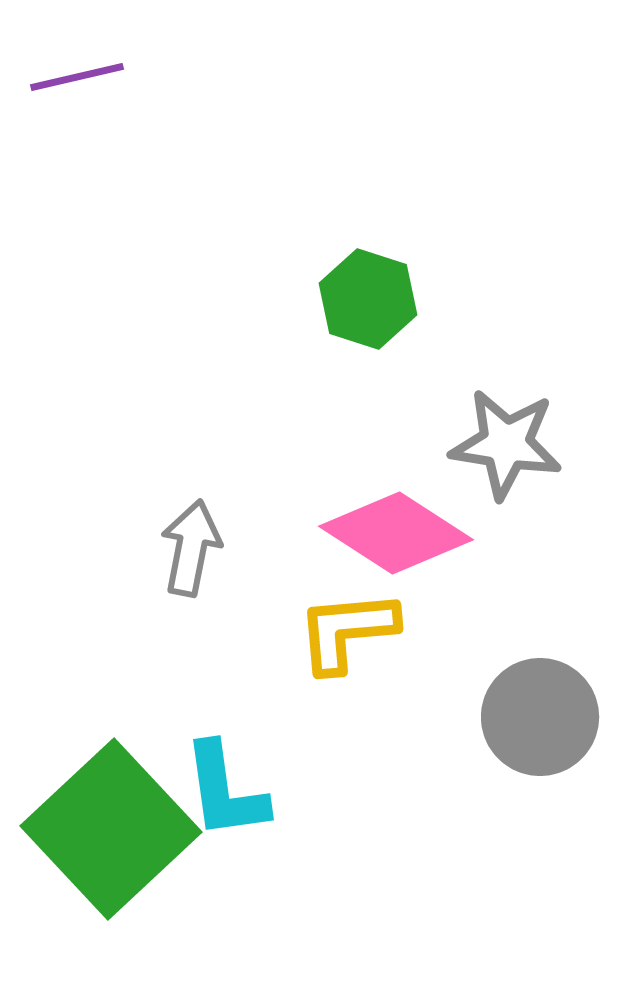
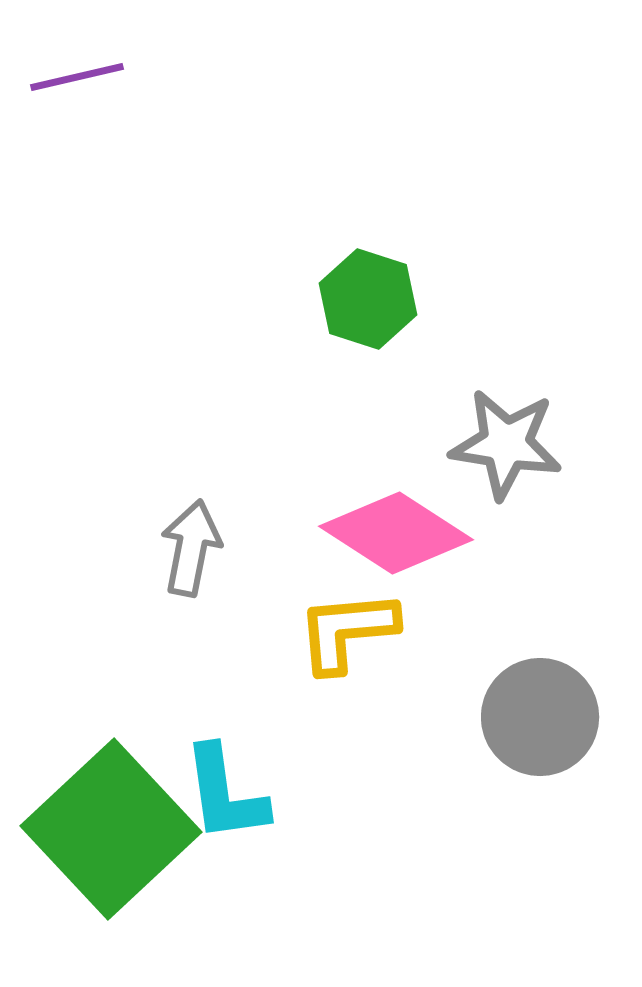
cyan L-shape: moved 3 px down
